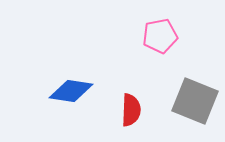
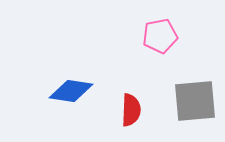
gray square: rotated 27 degrees counterclockwise
